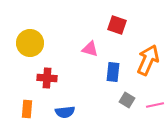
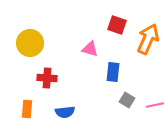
orange arrow: moved 21 px up
